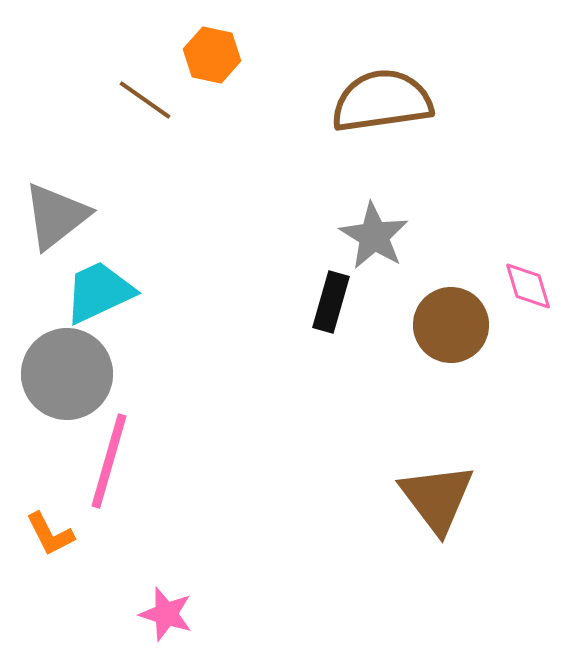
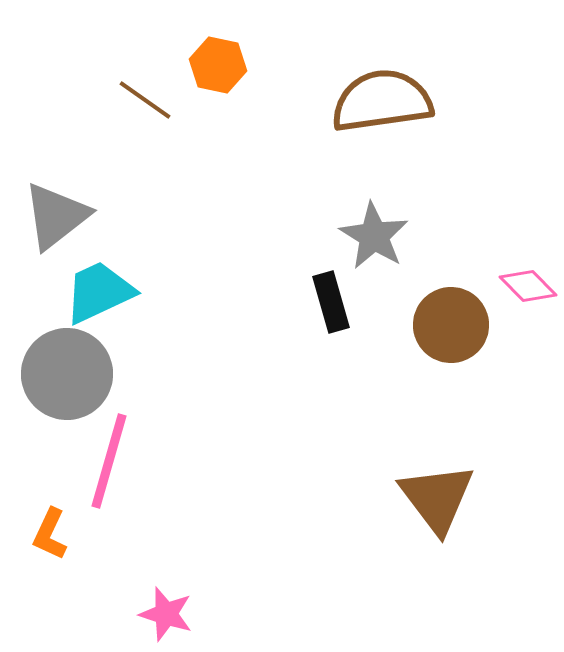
orange hexagon: moved 6 px right, 10 px down
pink diamond: rotated 28 degrees counterclockwise
black rectangle: rotated 32 degrees counterclockwise
orange L-shape: rotated 52 degrees clockwise
